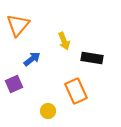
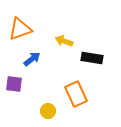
orange triangle: moved 2 px right, 4 px down; rotated 30 degrees clockwise
yellow arrow: rotated 132 degrees clockwise
purple square: rotated 30 degrees clockwise
orange rectangle: moved 3 px down
